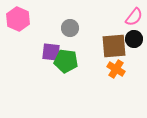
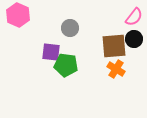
pink hexagon: moved 4 px up
green pentagon: moved 4 px down
